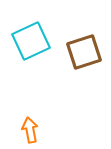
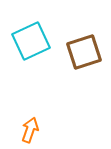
orange arrow: rotated 30 degrees clockwise
